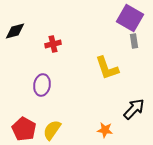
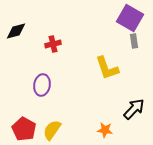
black diamond: moved 1 px right
